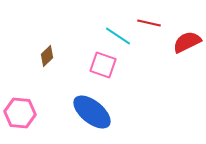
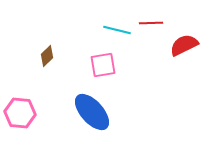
red line: moved 2 px right; rotated 15 degrees counterclockwise
cyan line: moved 1 px left, 6 px up; rotated 20 degrees counterclockwise
red semicircle: moved 3 px left, 3 px down
pink square: rotated 28 degrees counterclockwise
blue ellipse: rotated 9 degrees clockwise
